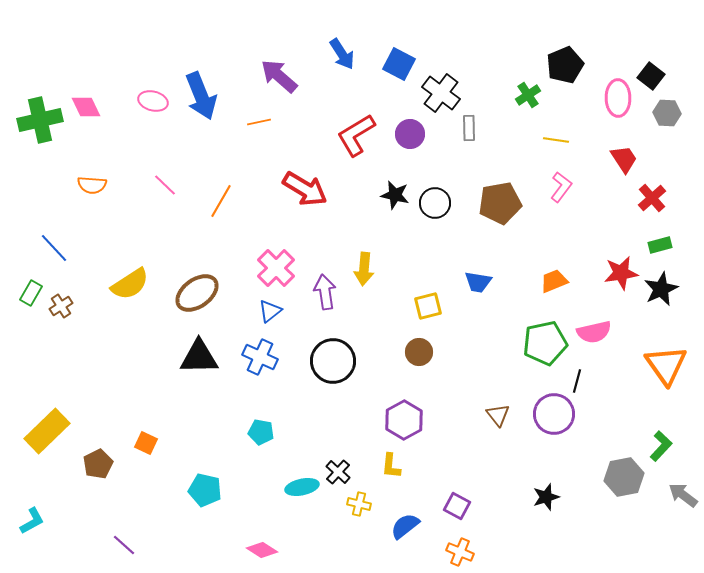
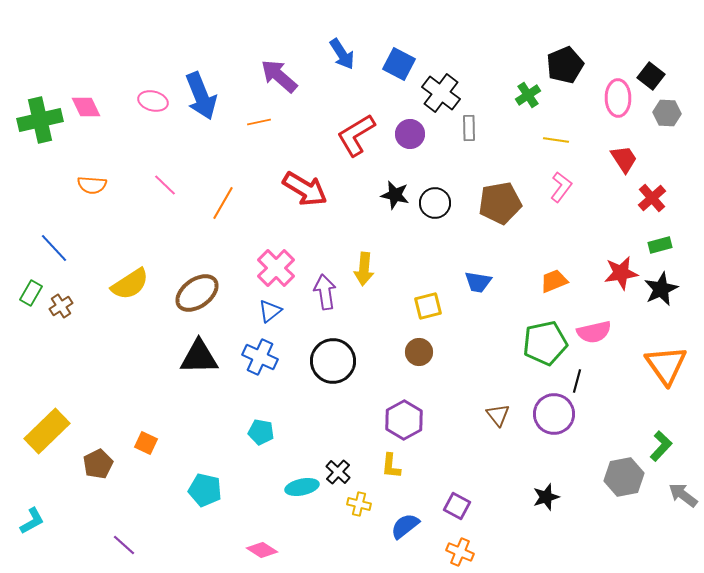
orange line at (221, 201): moved 2 px right, 2 px down
